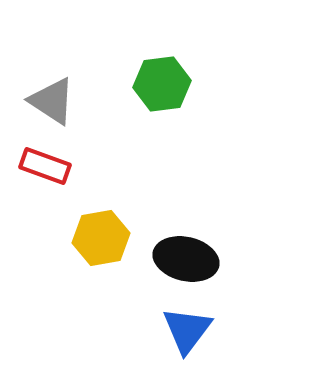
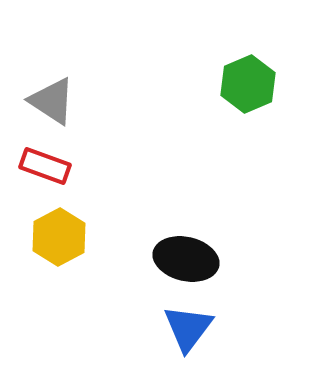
green hexagon: moved 86 px right; rotated 16 degrees counterclockwise
yellow hexagon: moved 42 px left, 1 px up; rotated 18 degrees counterclockwise
blue triangle: moved 1 px right, 2 px up
